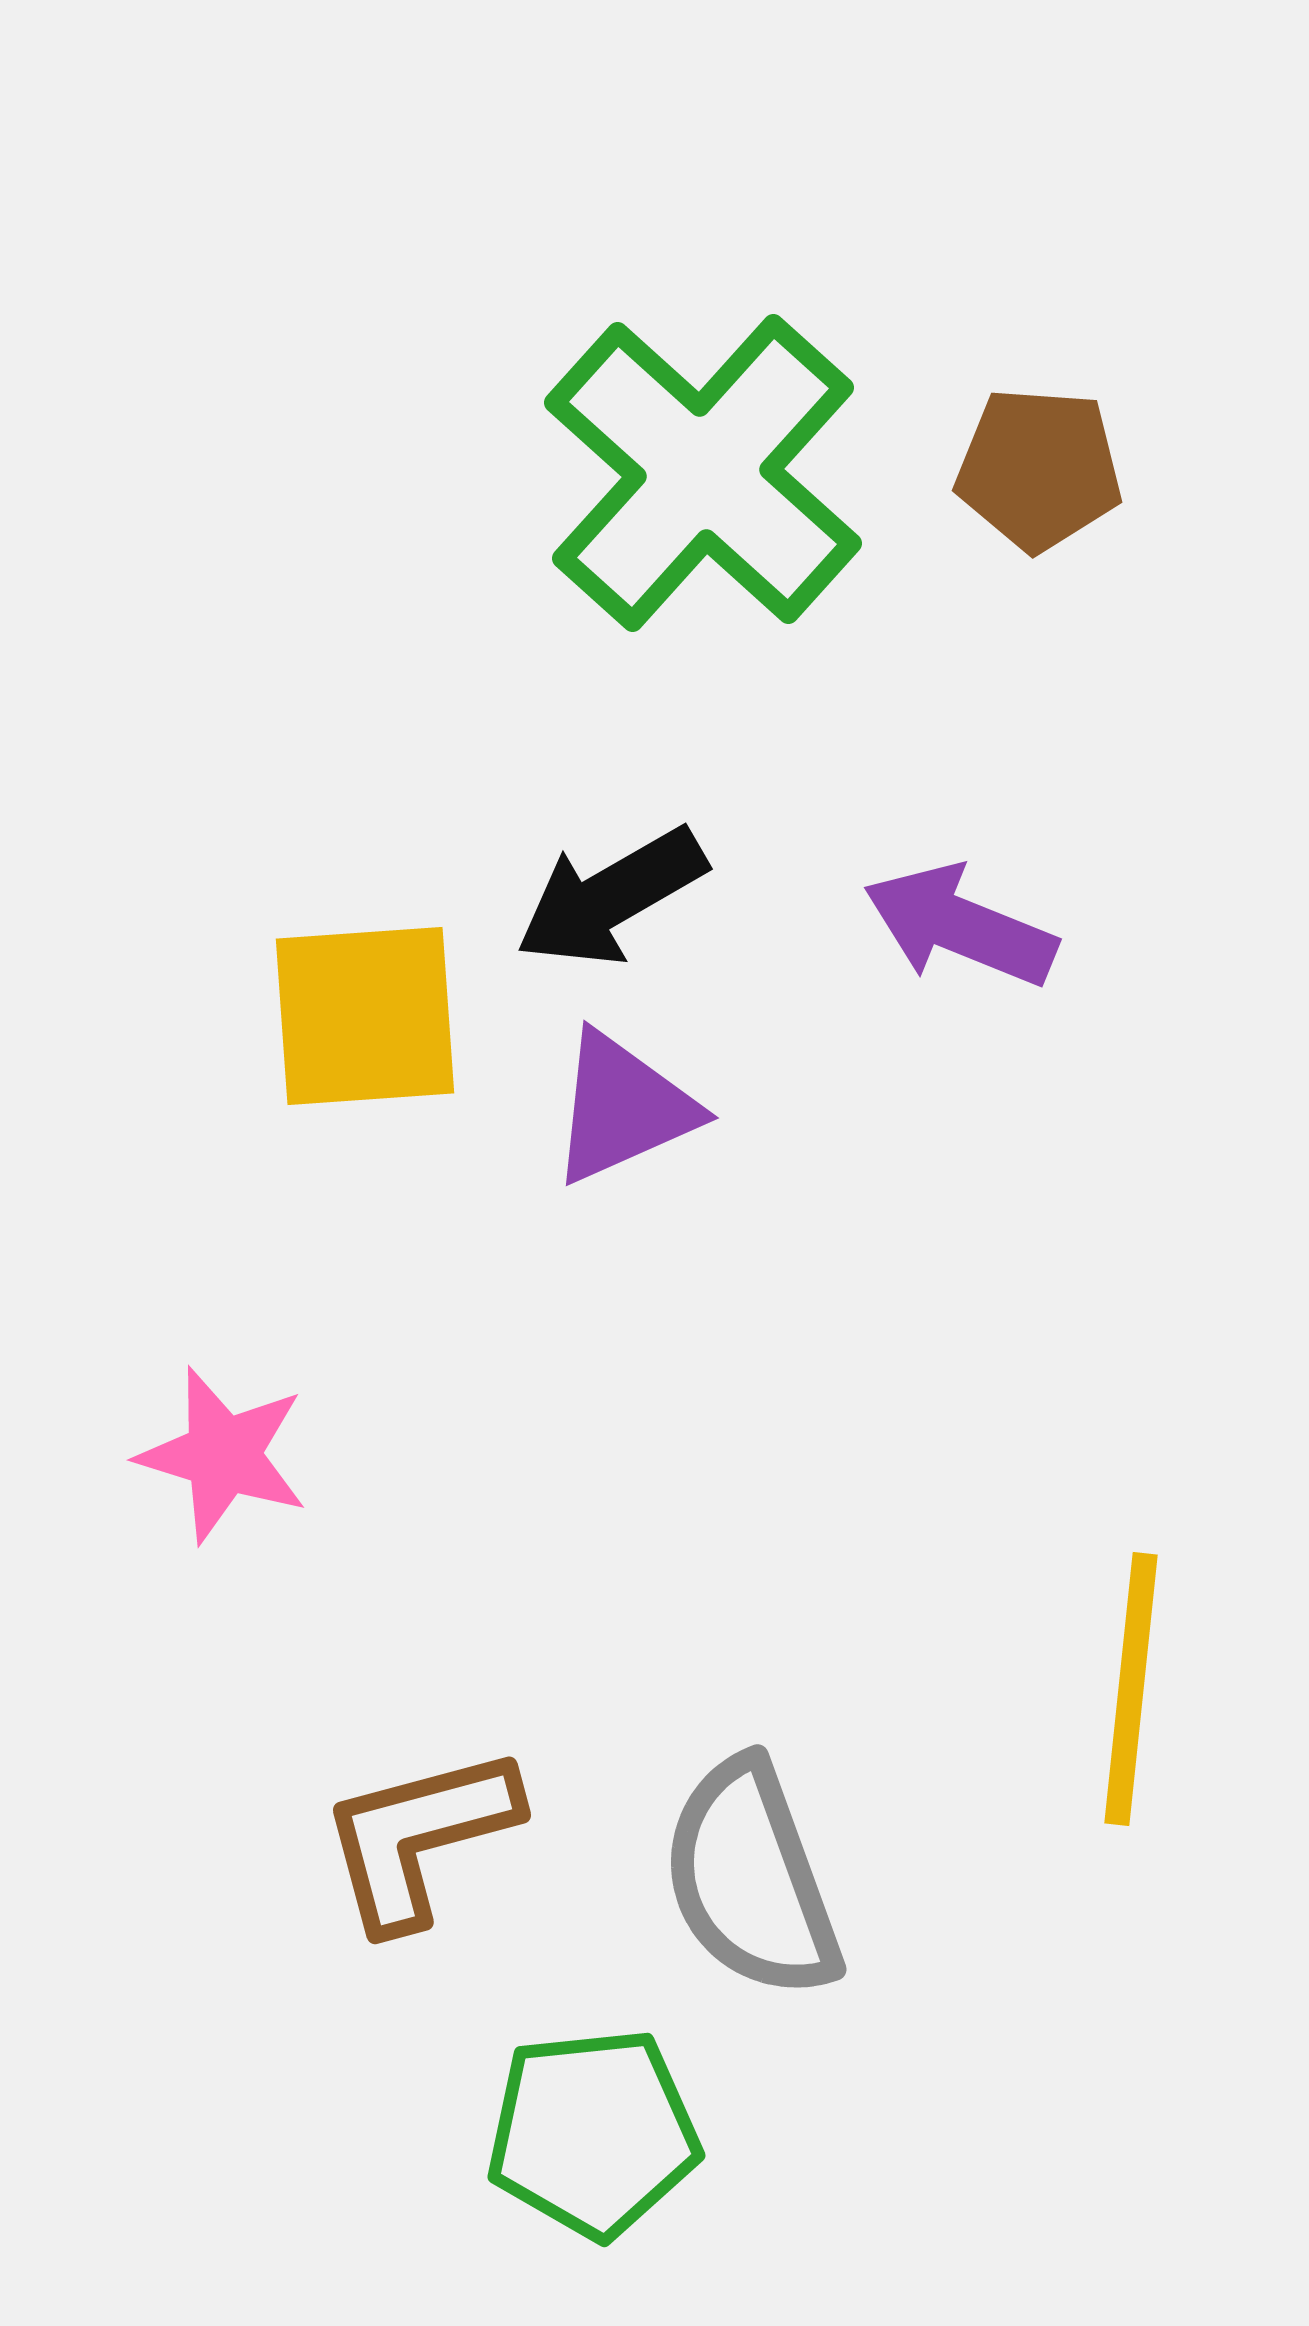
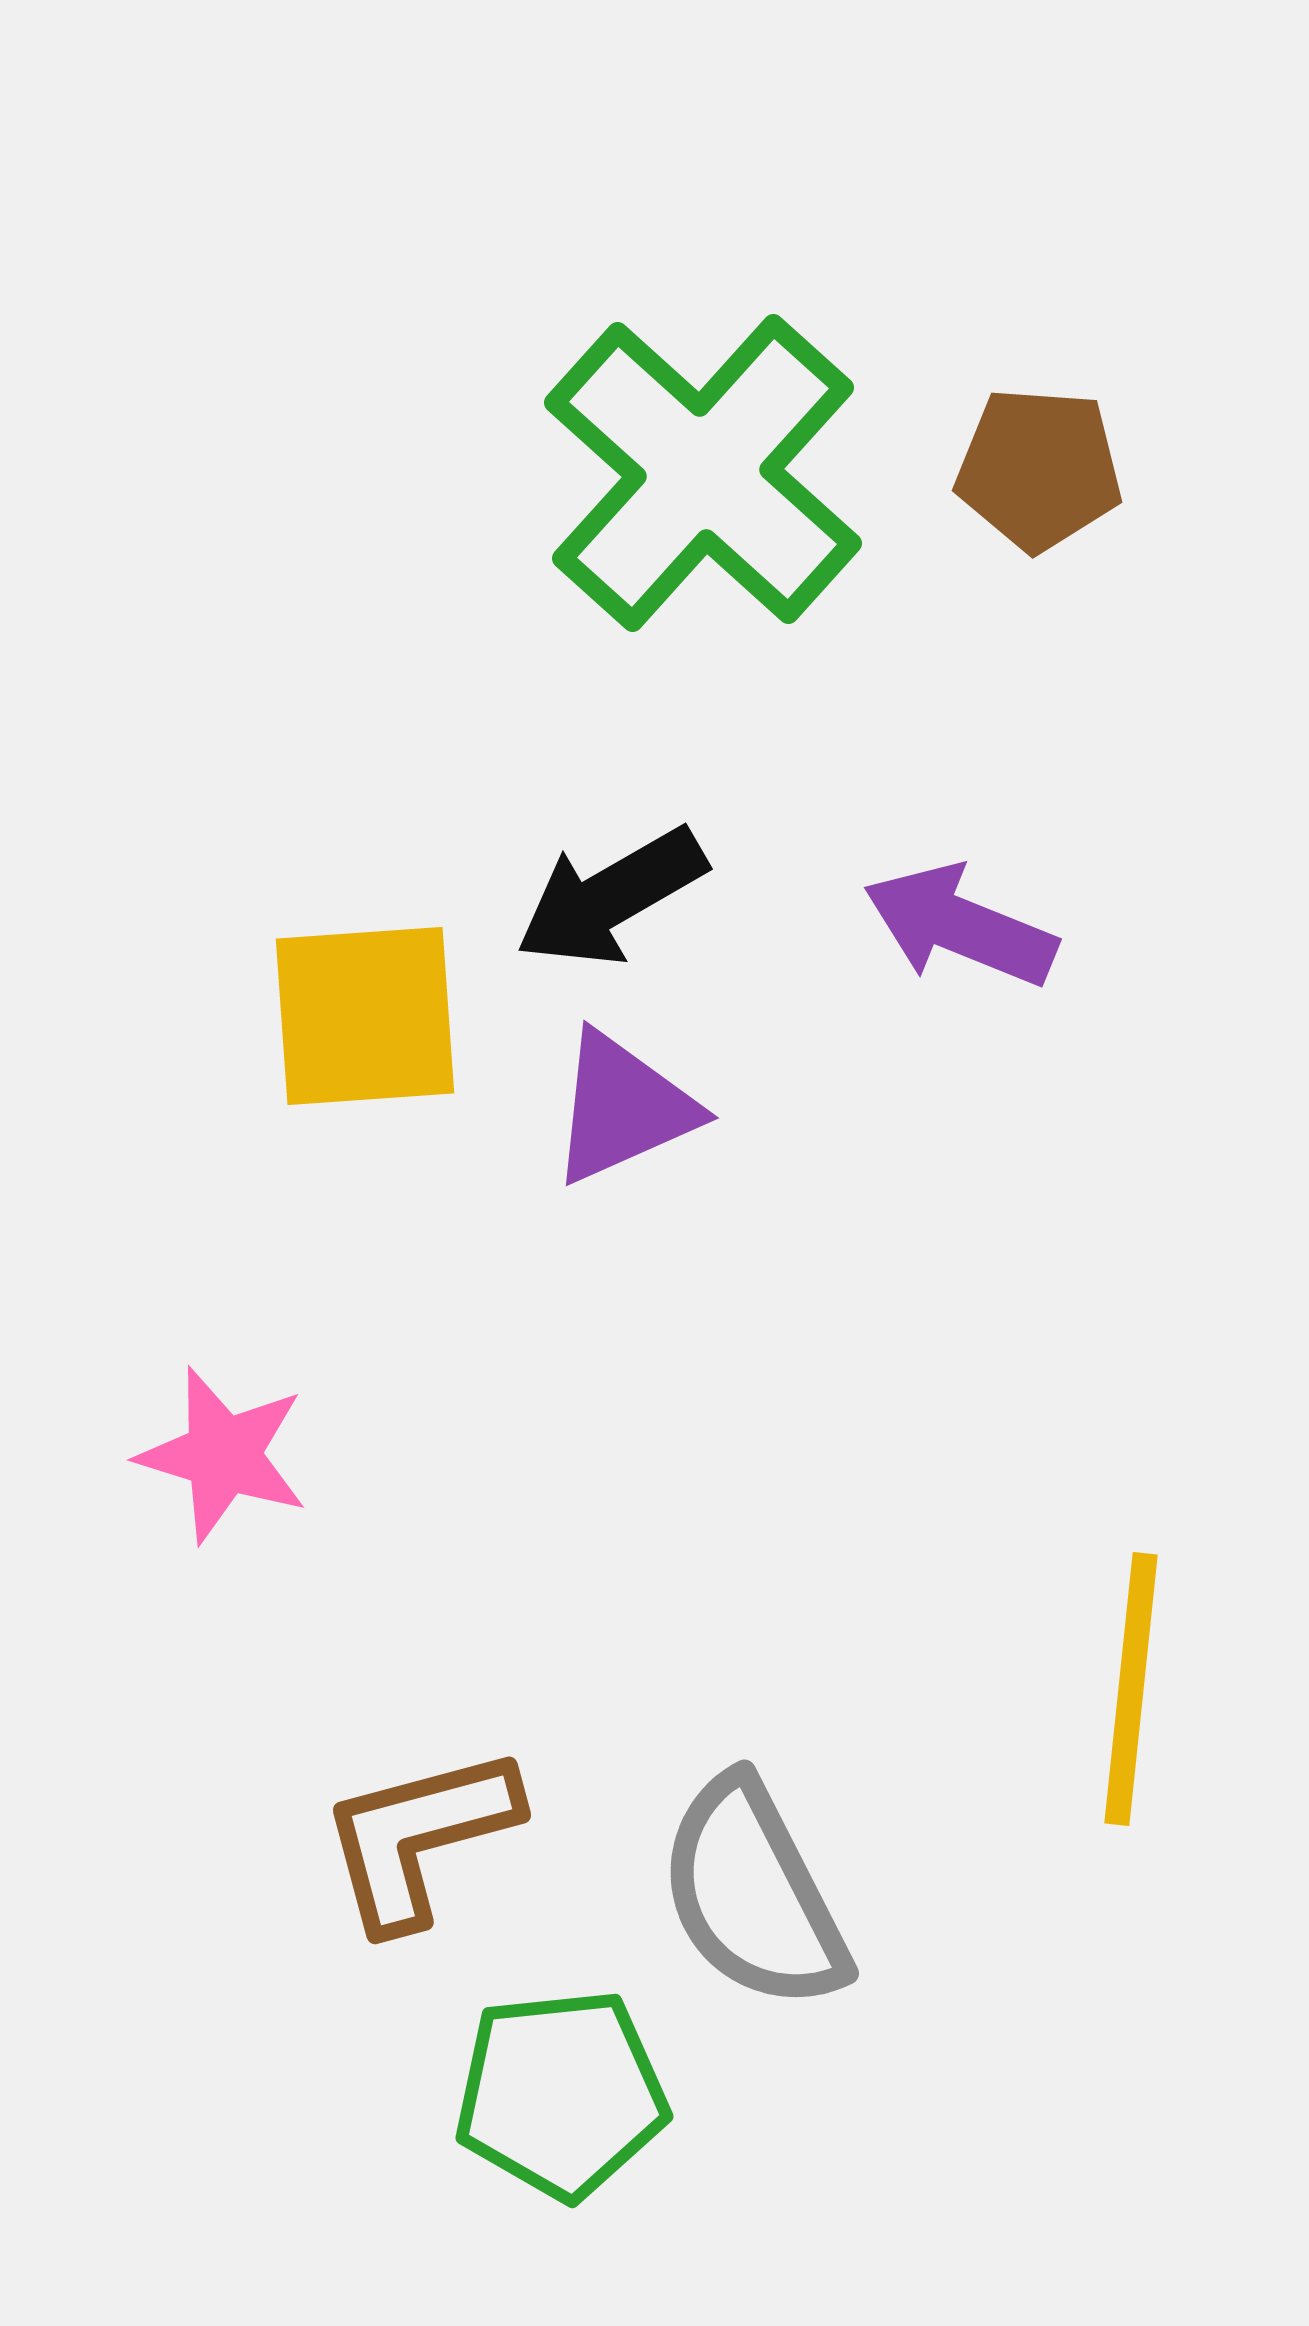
gray semicircle: moved 2 px right, 15 px down; rotated 7 degrees counterclockwise
green pentagon: moved 32 px left, 39 px up
